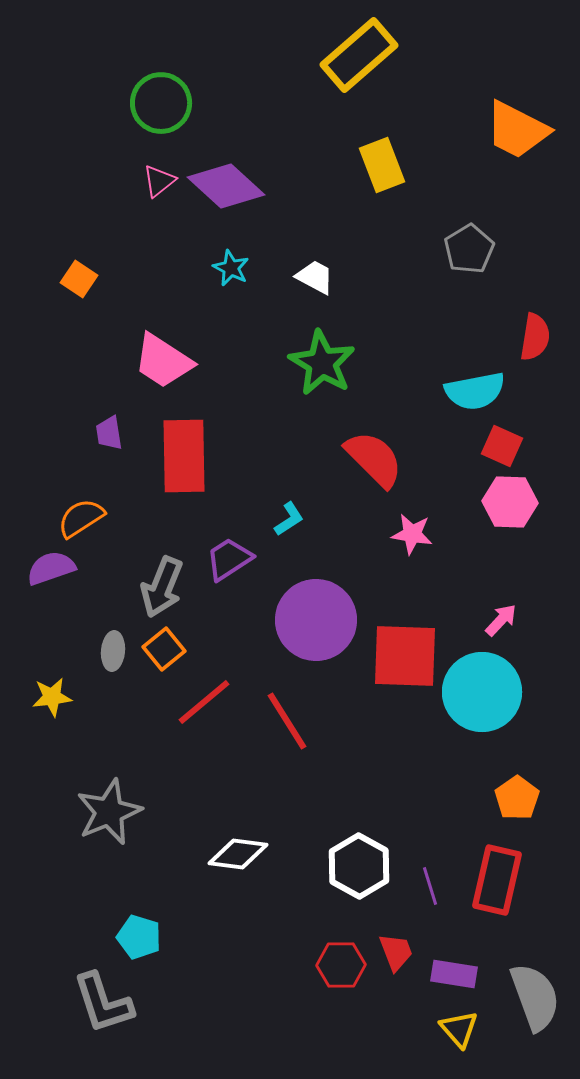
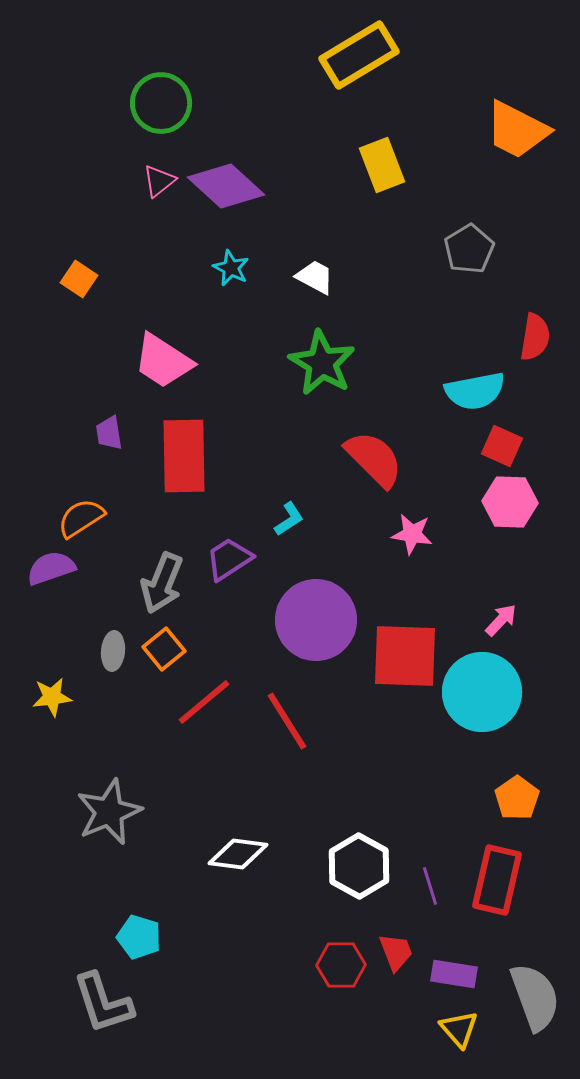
yellow rectangle at (359, 55): rotated 10 degrees clockwise
gray arrow at (162, 587): moved 4 px up
